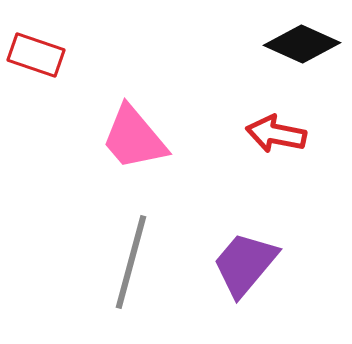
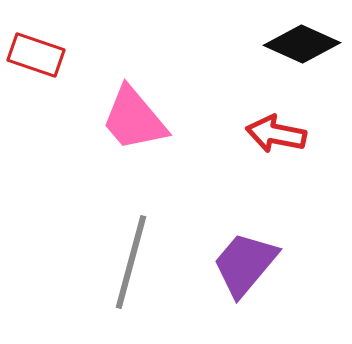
pink trapezoid: moved 19 px up
